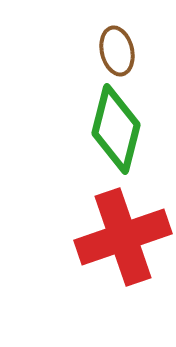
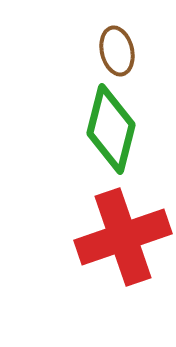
green diamond: moved 5 px left
